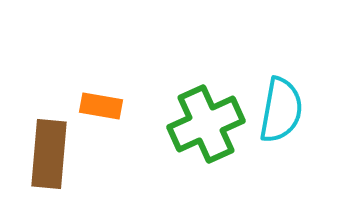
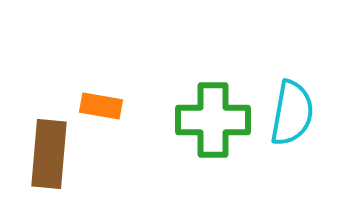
cyan semicircle: moved 11 px right, 3 px down
green cross: moved 7 px right, 4 px up; rotated 24 degrees clockwise
